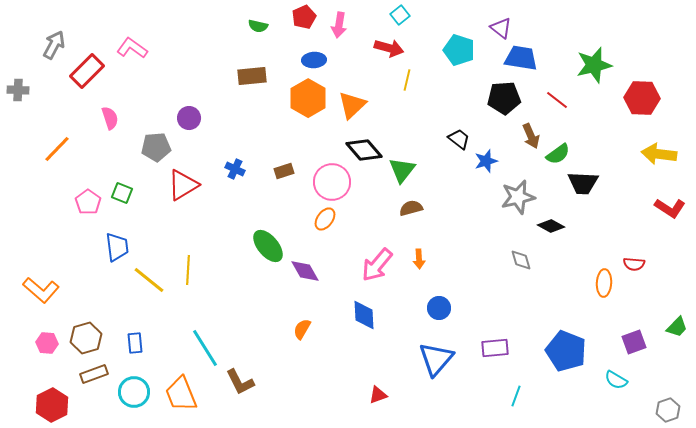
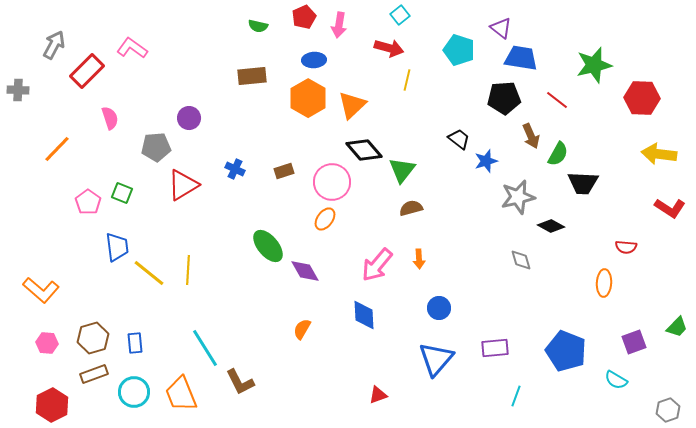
green semicircle at (558, 154): rotated 25 degrees counterclockwise
red semicircle at (634, 264): moved 8 px left, 17 px up
yellow line at (149, 280): moved 7 px up
brown hexagon at (86, 338): moved 7 px right
